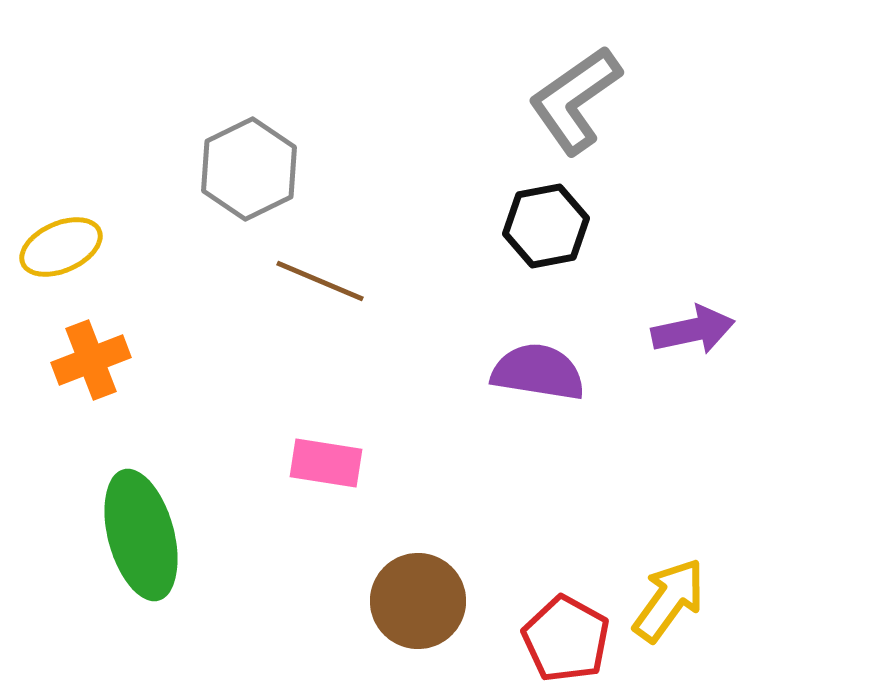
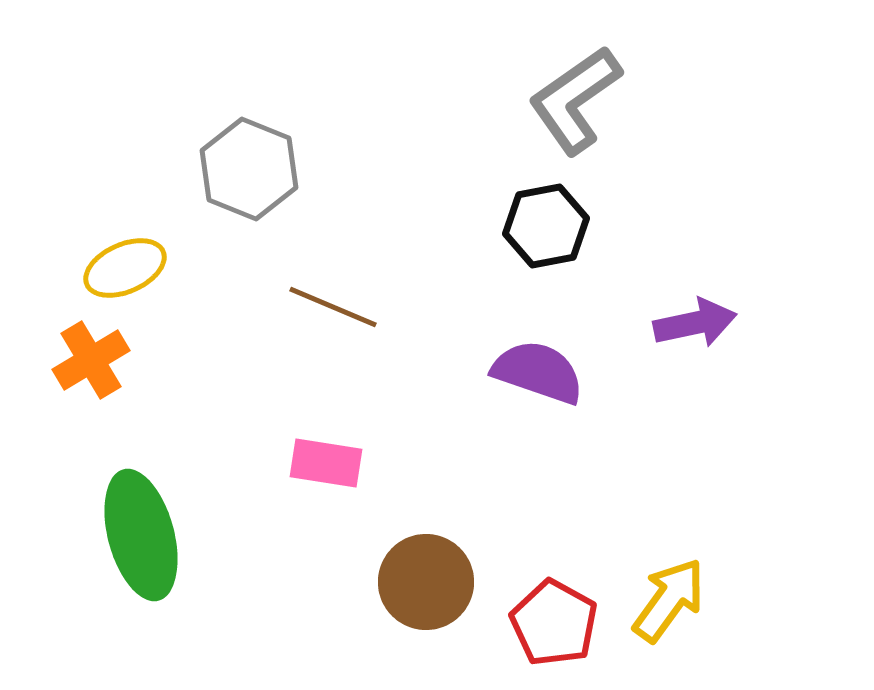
gray hexagon: rotated 12 degrees counterclockwise
yellow ellipse: moved 64 px right, 21 px down
brown line: moved 13 px right, 26 px down
purple arrow: moved 2 px right, 7 px up
orange cross: rotated 10 degrees counterclockwise
purple semicircle: rotated 10 degrees clockwise
brown circle: moved 8 px right, 19 px up
red pentagon: moved 12 px left, 16 px up
